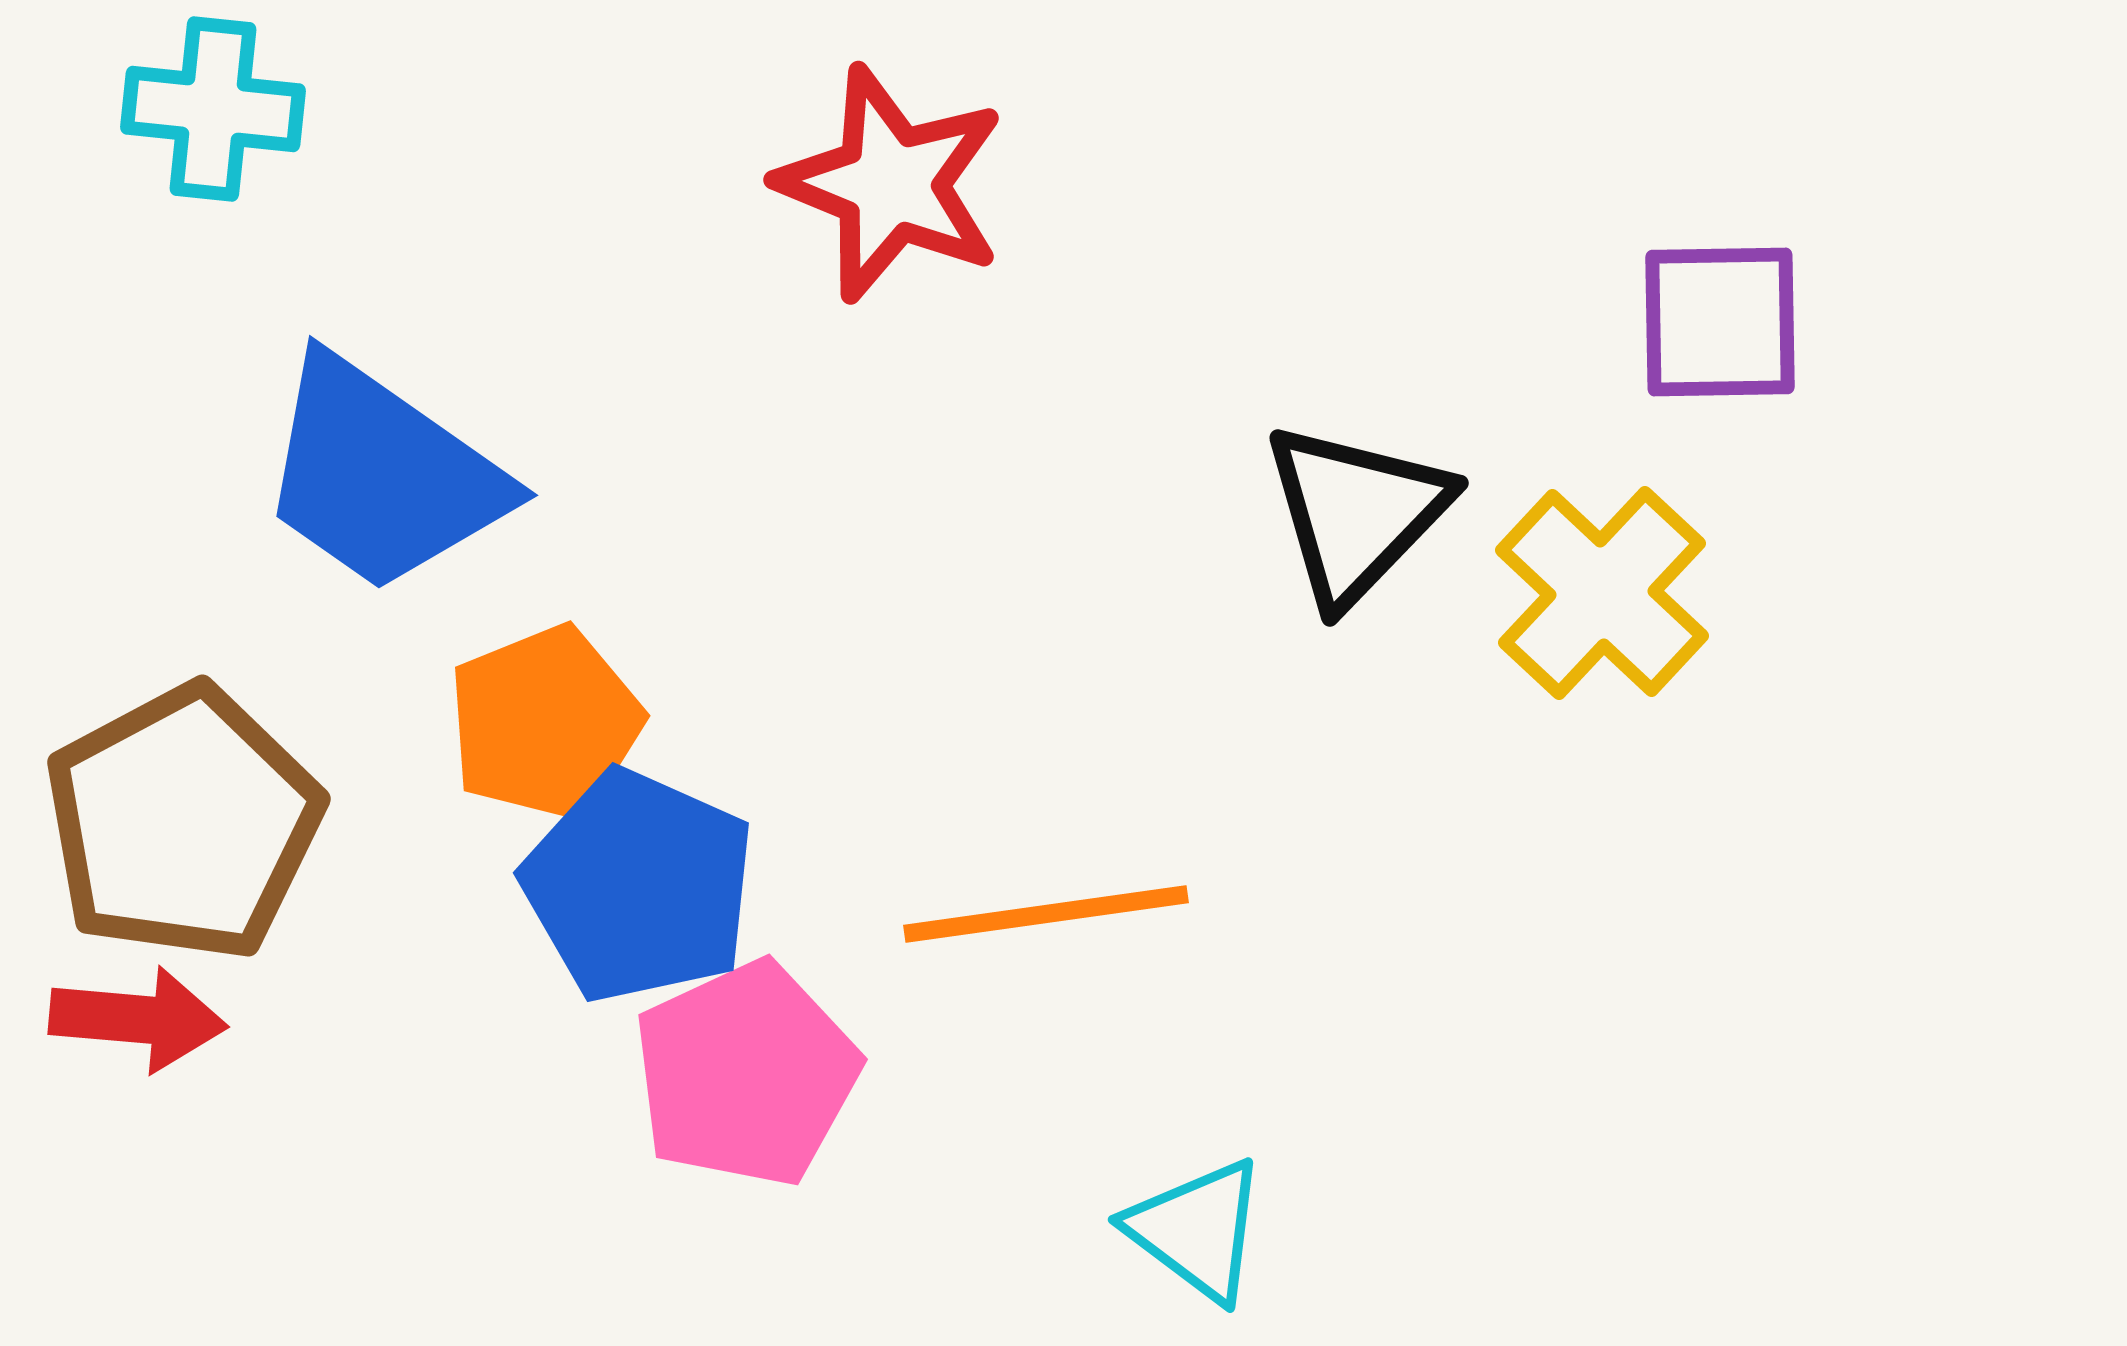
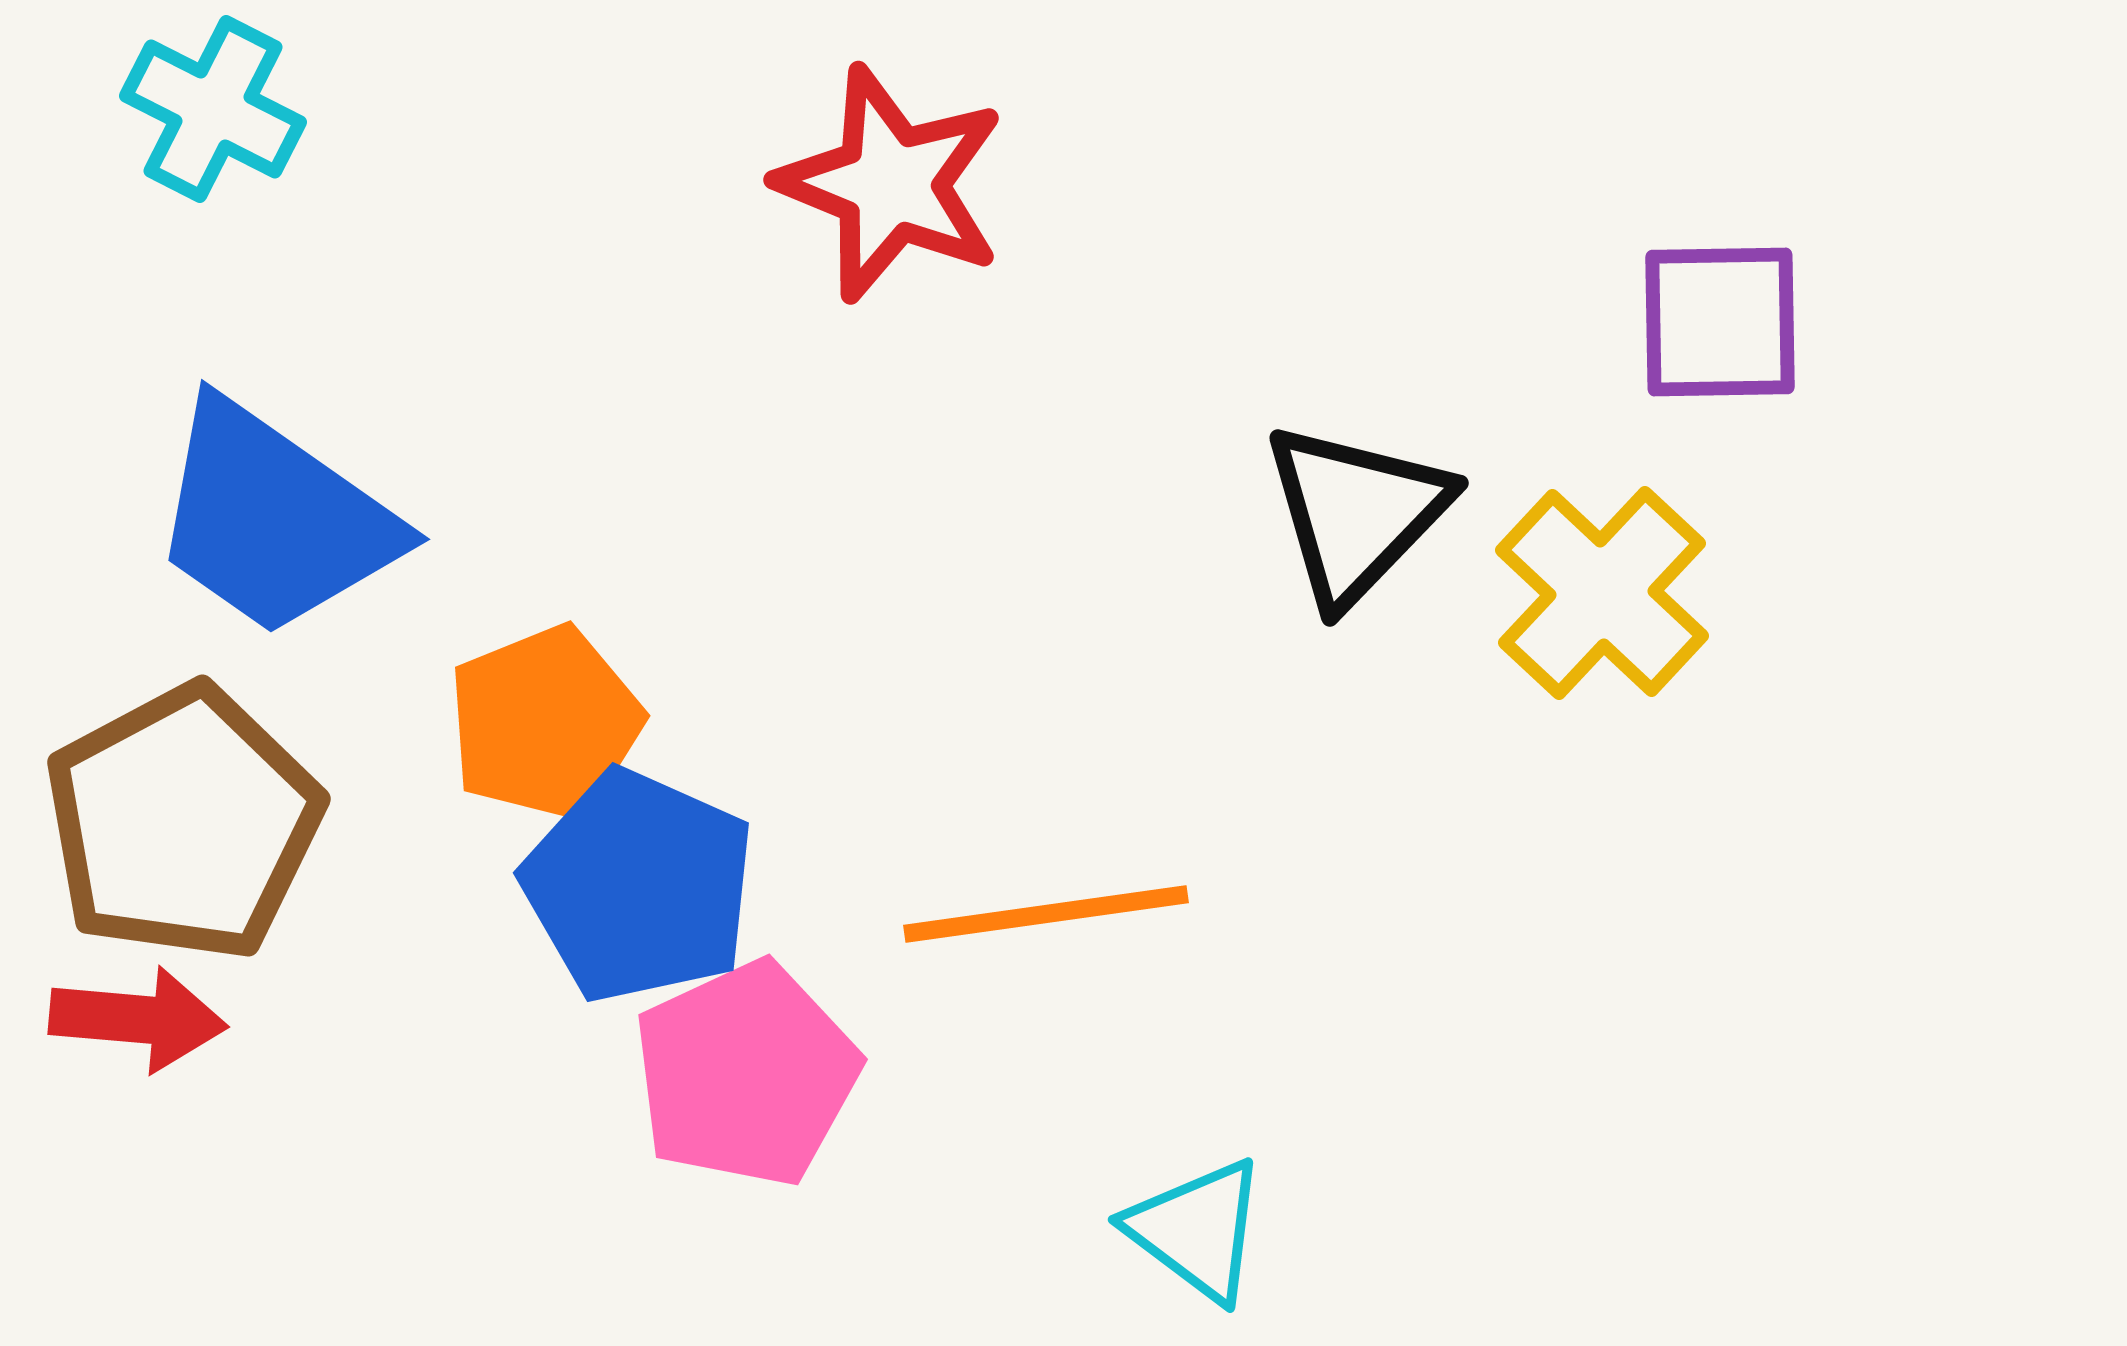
cyan cross: rotated 21 degrees clockwise
blue trapezoid: moved 108 px left, 44 px down
